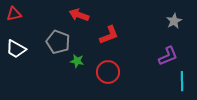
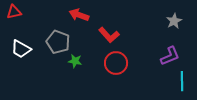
red triangle: moved 2 px up
red L-shape: rotated 70 degrees clockwise
white trapezoid: moved 5 px right
purple L-shape: moved 2 px right
green star: moved 2 px left
red circle: moved 8 px right, 9 px up
